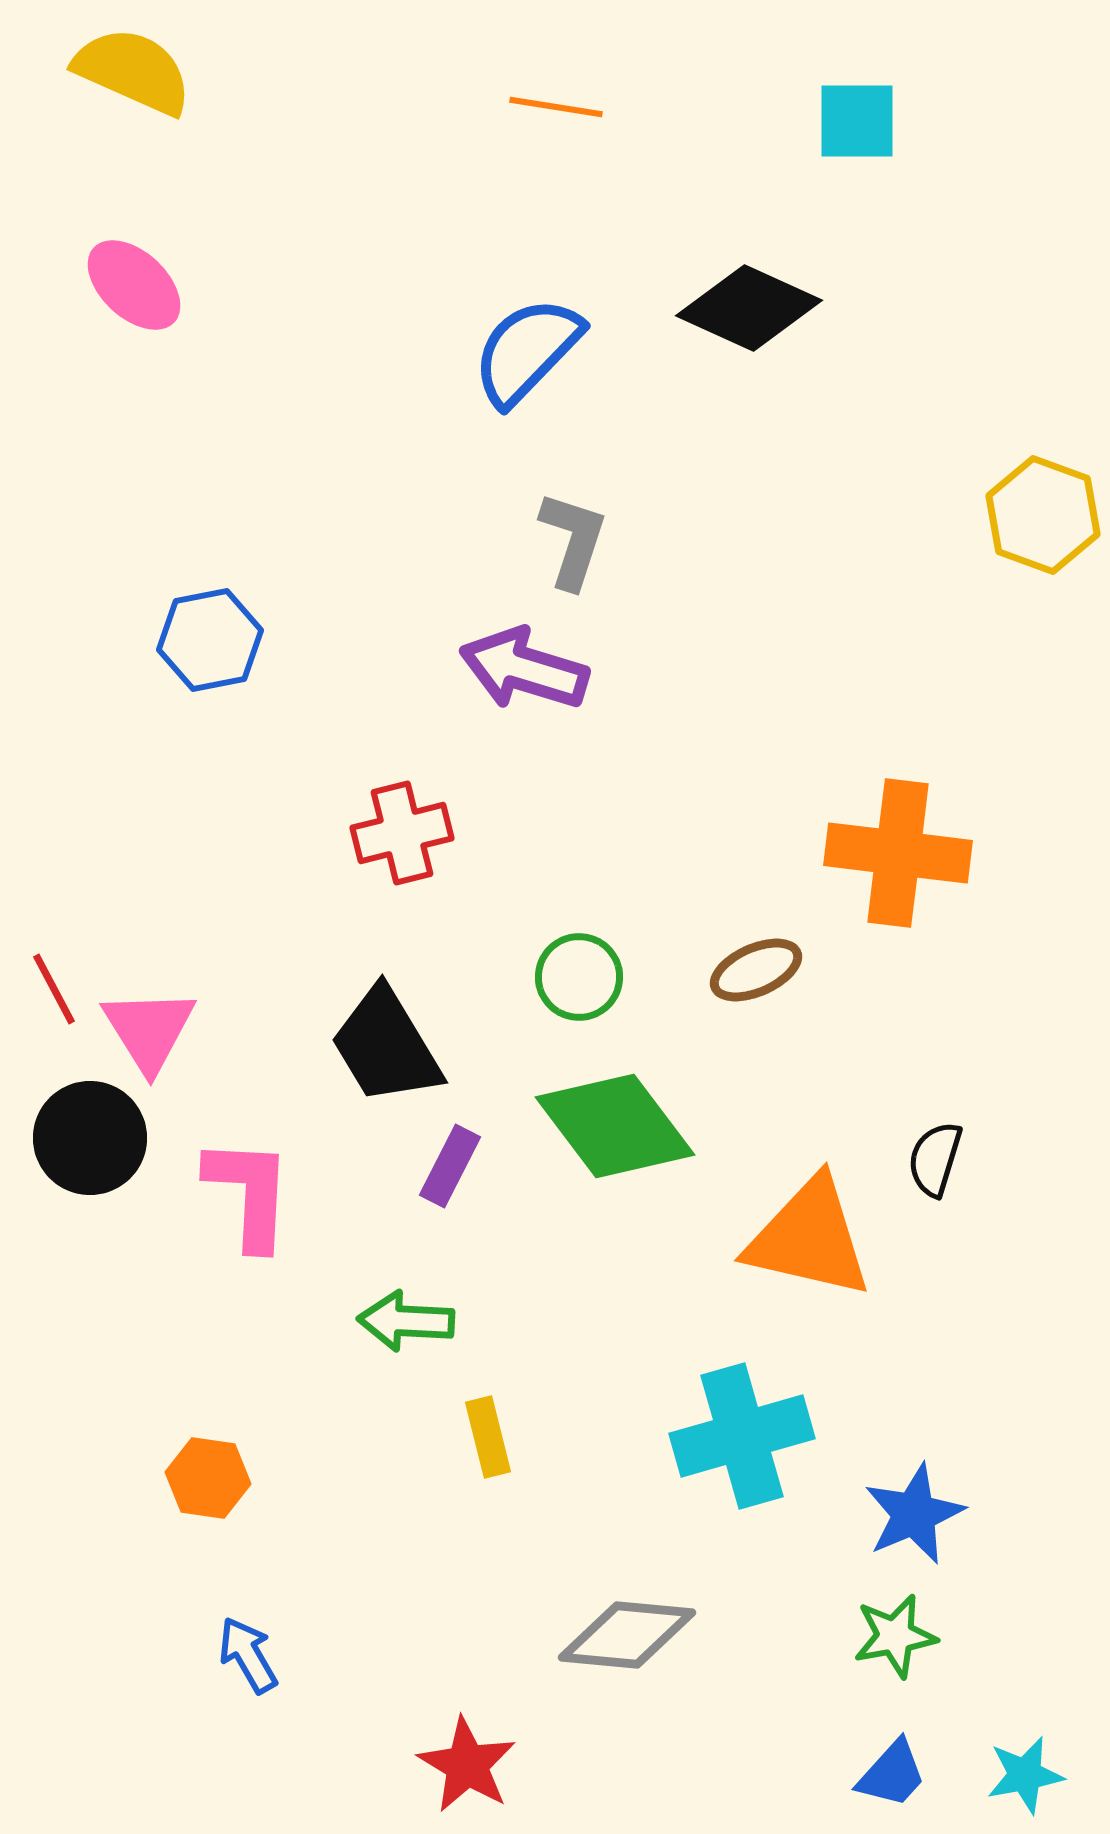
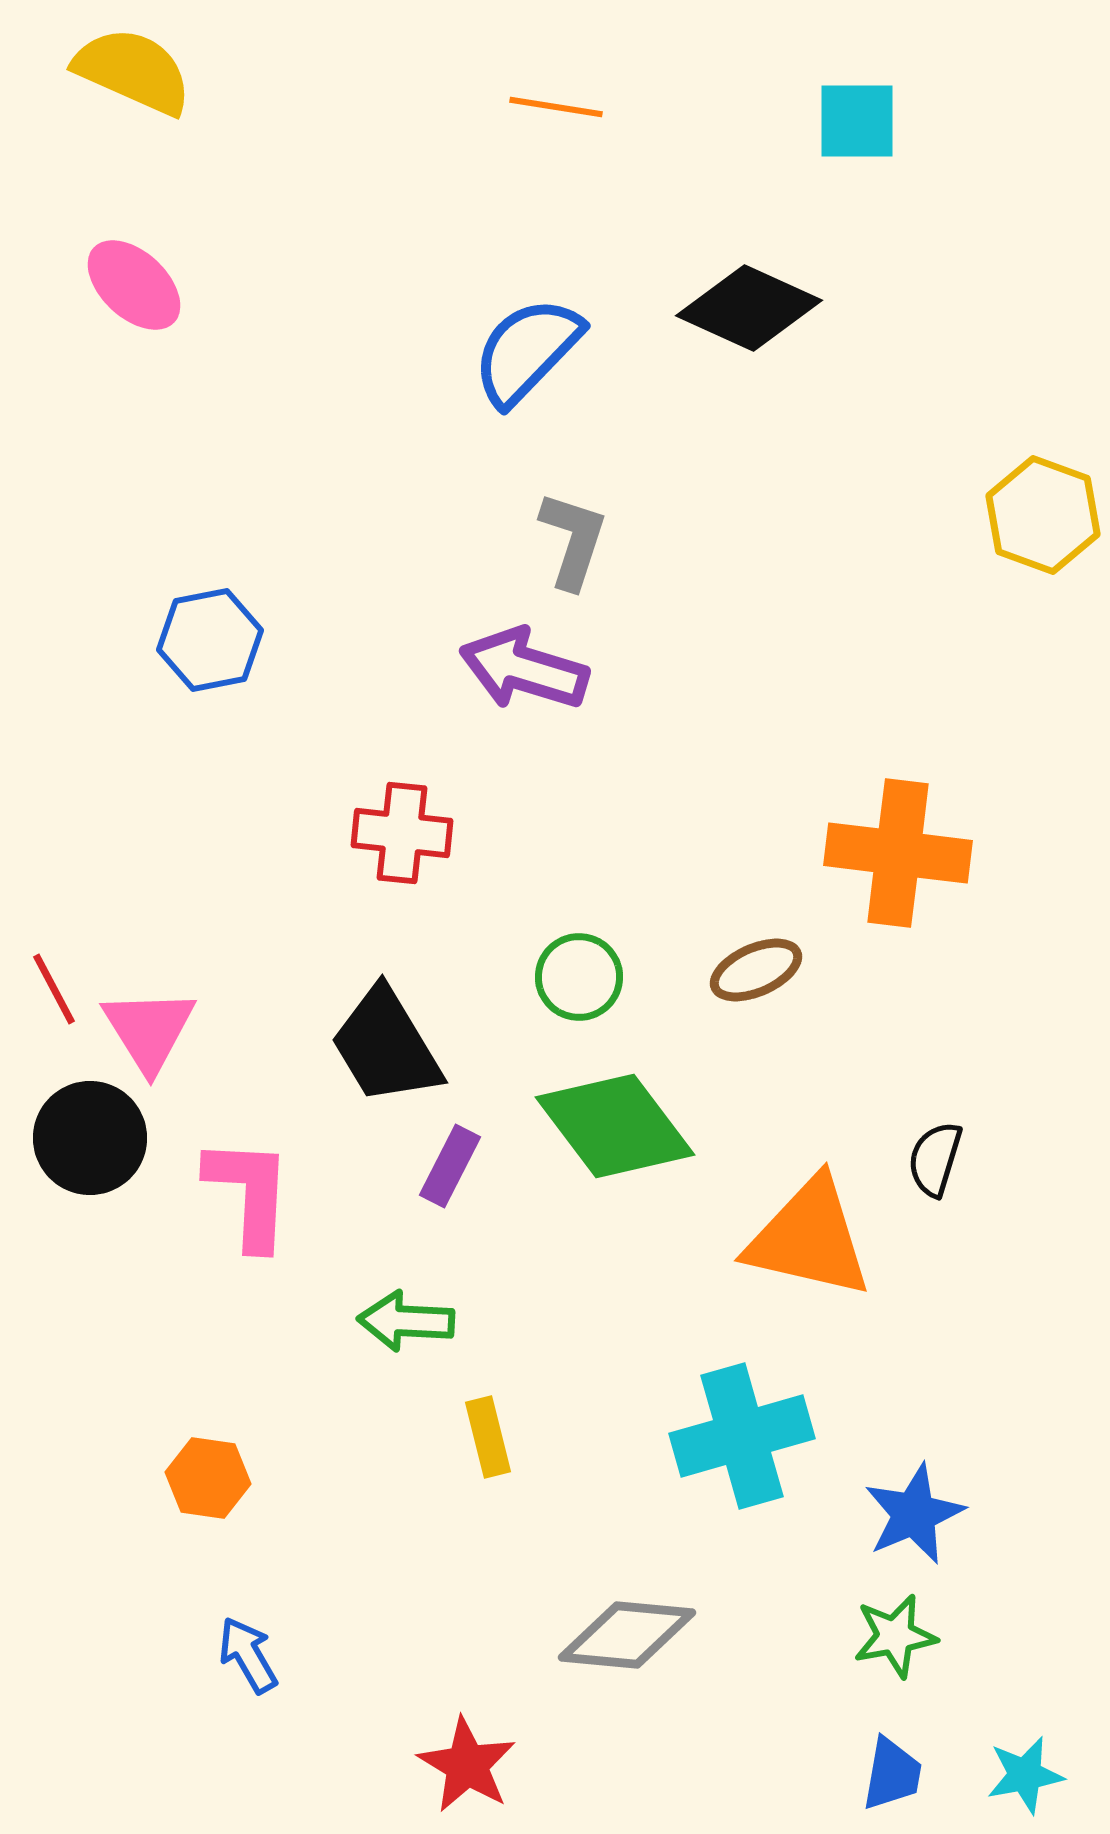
red cross: rotated 20 degrees clockwise
blue trapezoid: rotated 32 degrees counterclockwise
